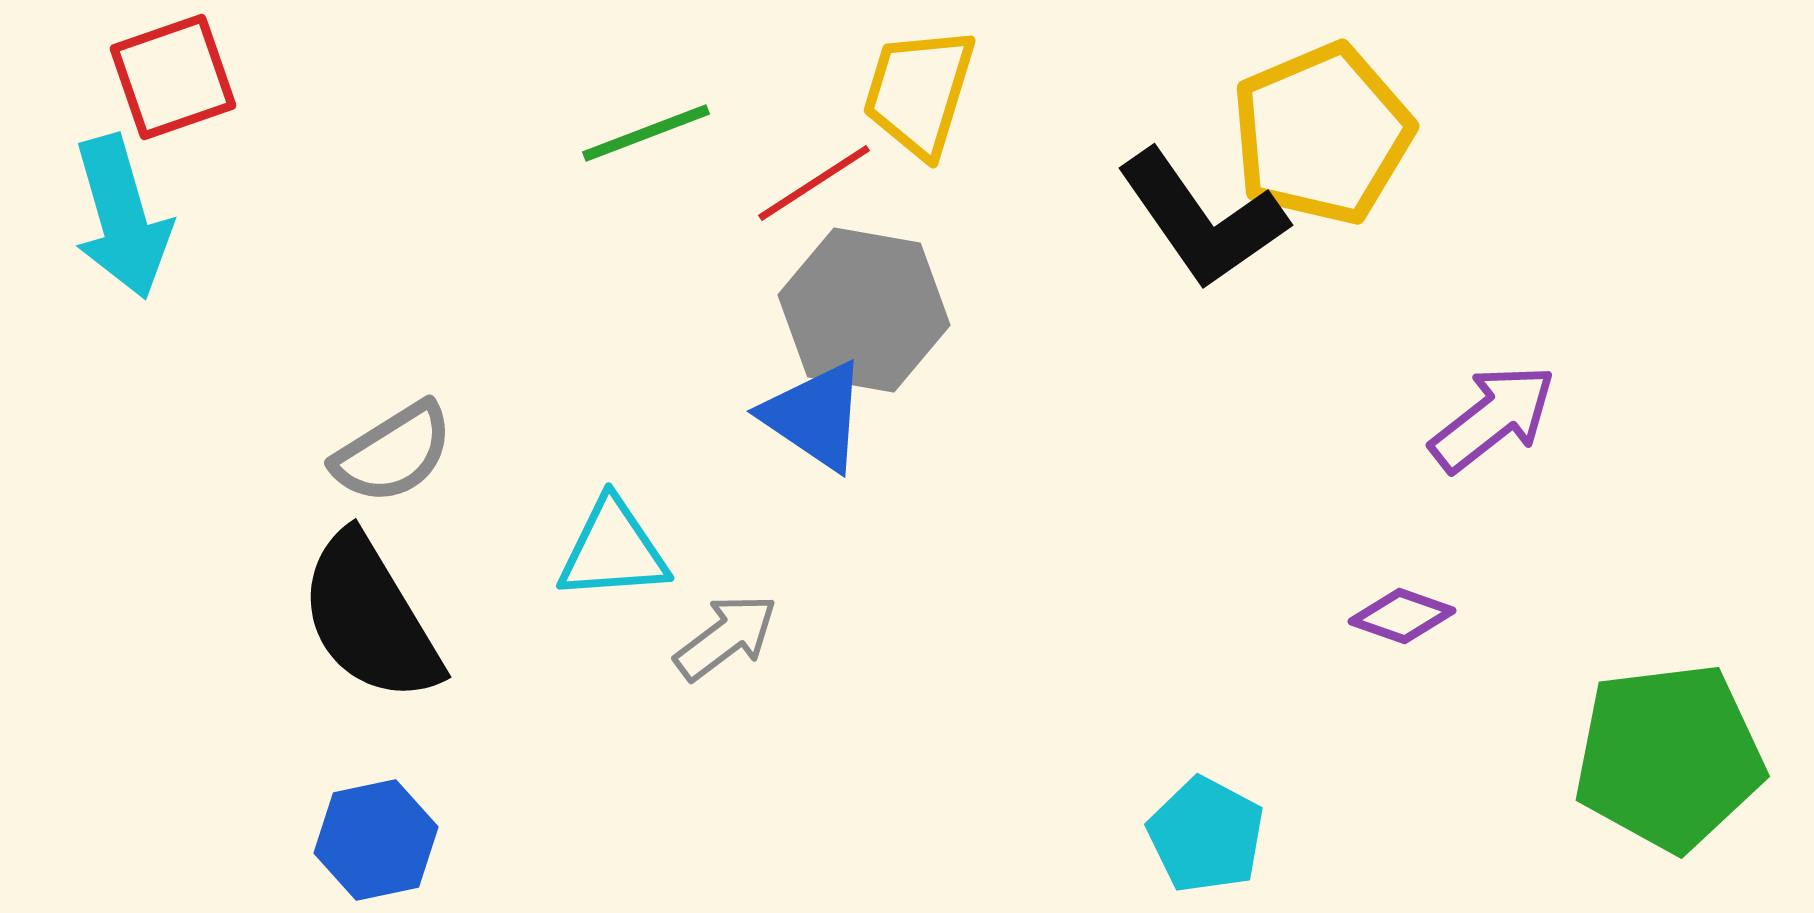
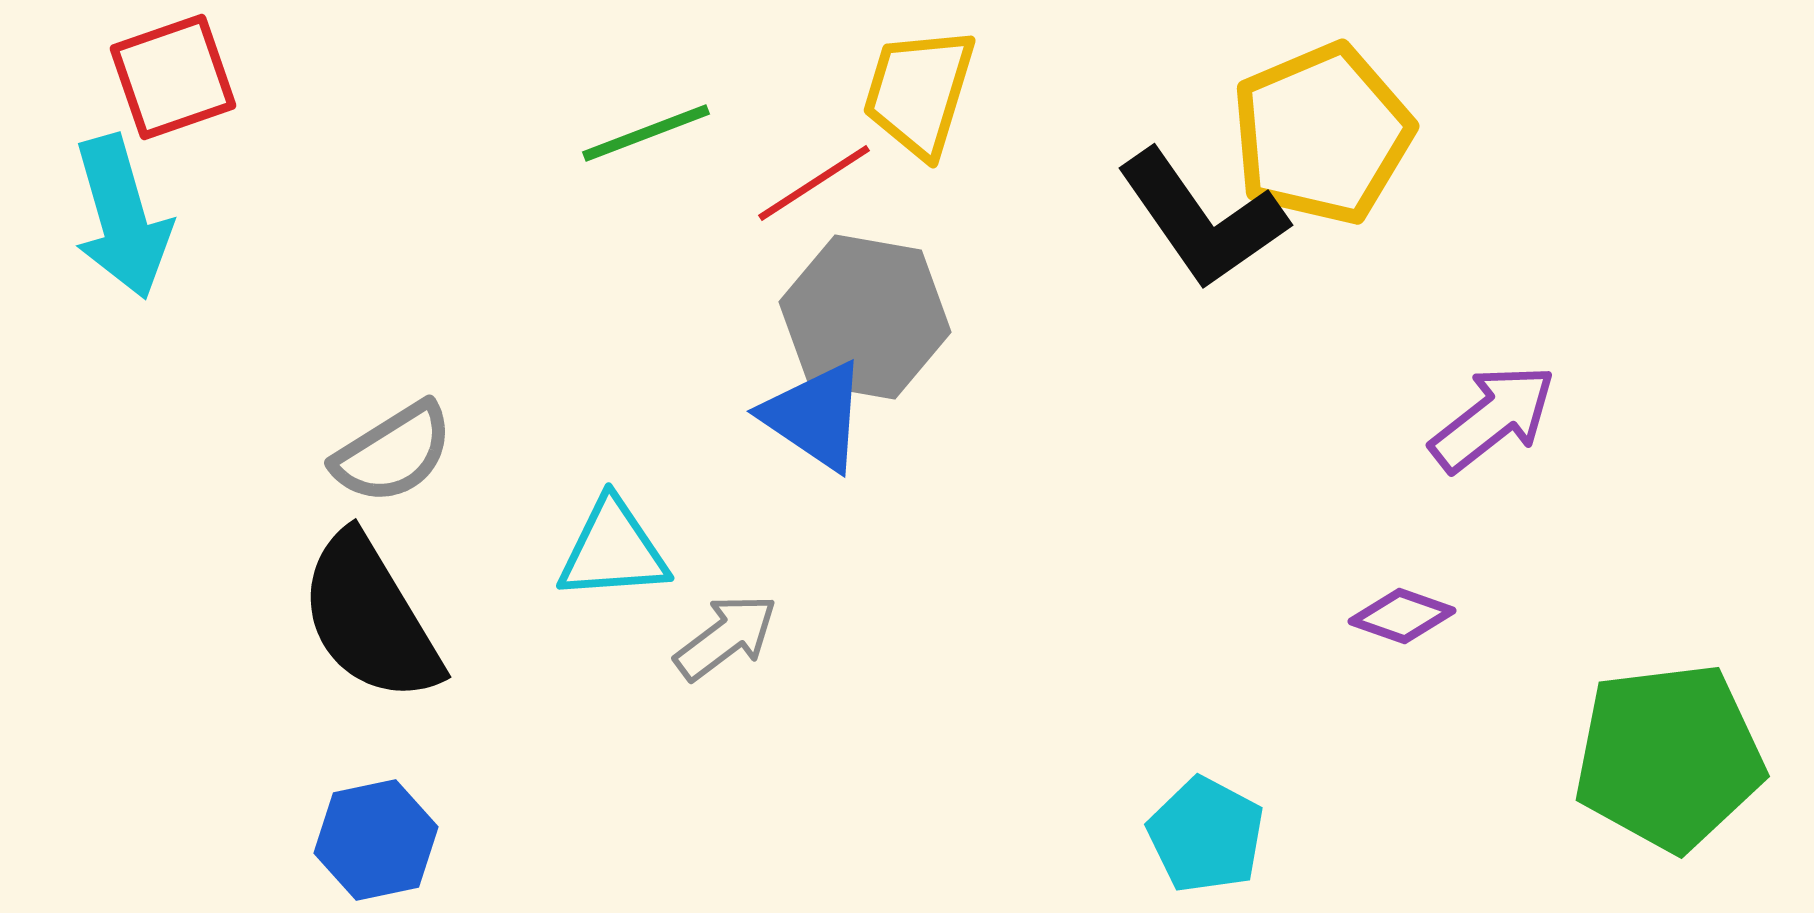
gray hexagon: moved 1 px right, 7 px down
